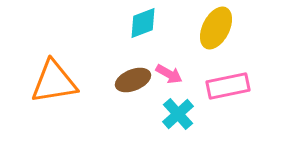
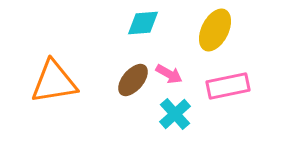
cyan diamond: rotated 16 degrees clockwise
yellow ellipse: moved 1 px left, 2 px down
brown ellipse: rotated 28 degrees counterclockwise
cyan cross: moved 3 px left
